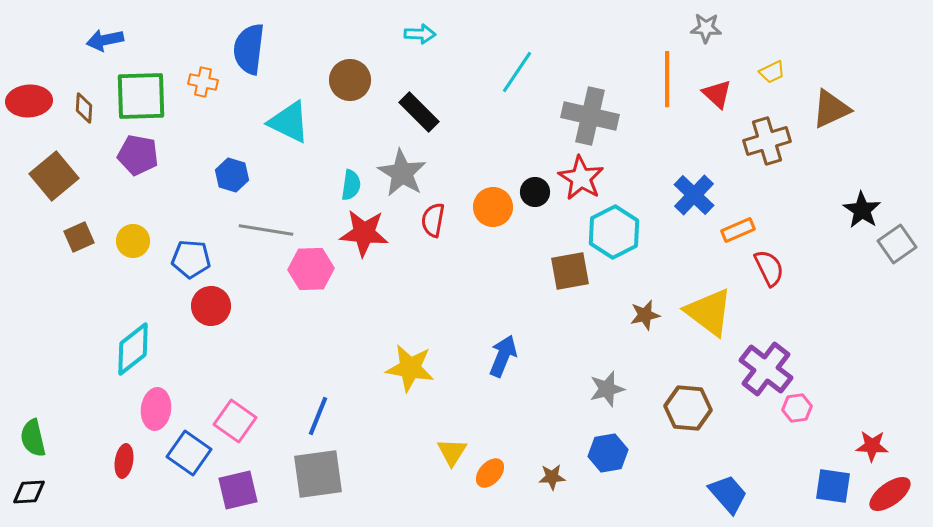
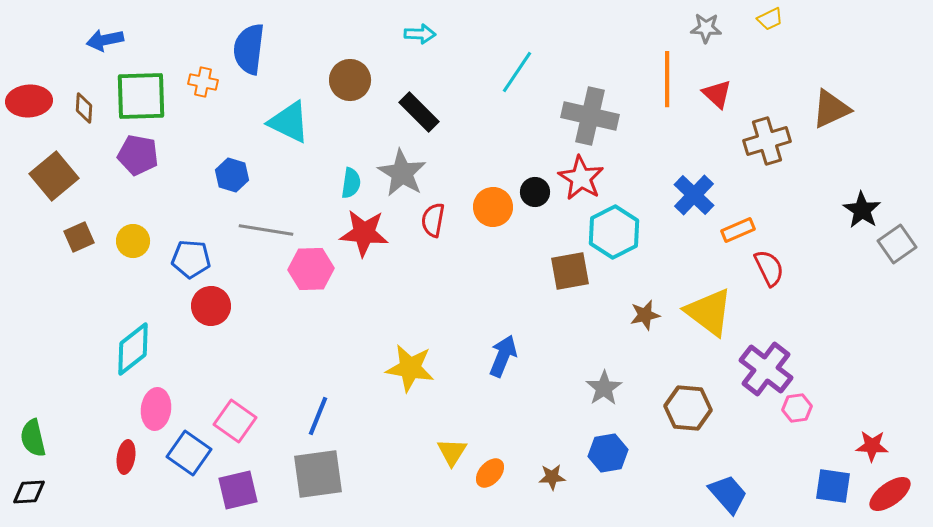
yellow trapezoid at (772, 72): moved 2 px left, 53 px up
cyan semicircle at (351, 185): moved 2 px up
gray star at (607, 389): moved 3 px left, 1 px up; rotated 18 degrees counterclockwise
red ellipse at (124, 461): moved 2 px right, 4 px up
